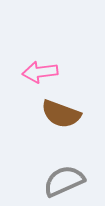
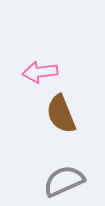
brown semicircle: rotated 48 degrees clockwise
